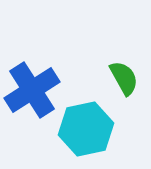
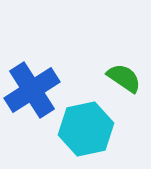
green semicircle: rotated 27 degrees counterclockwise
